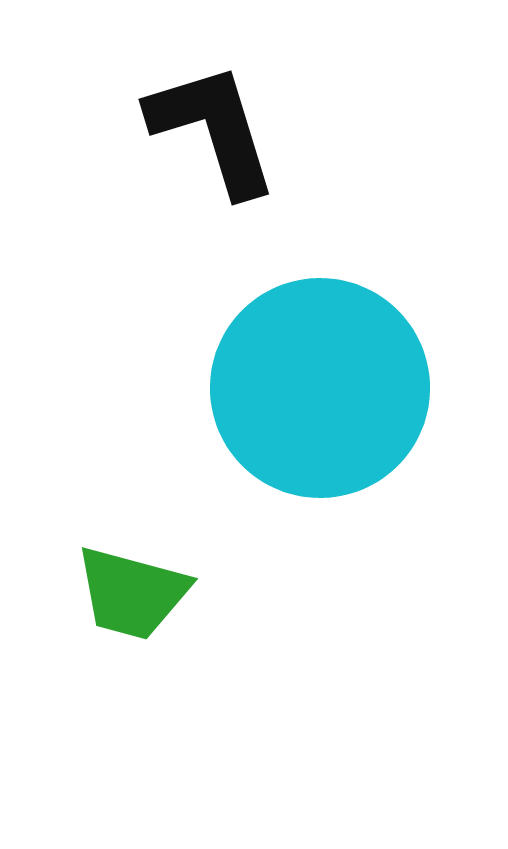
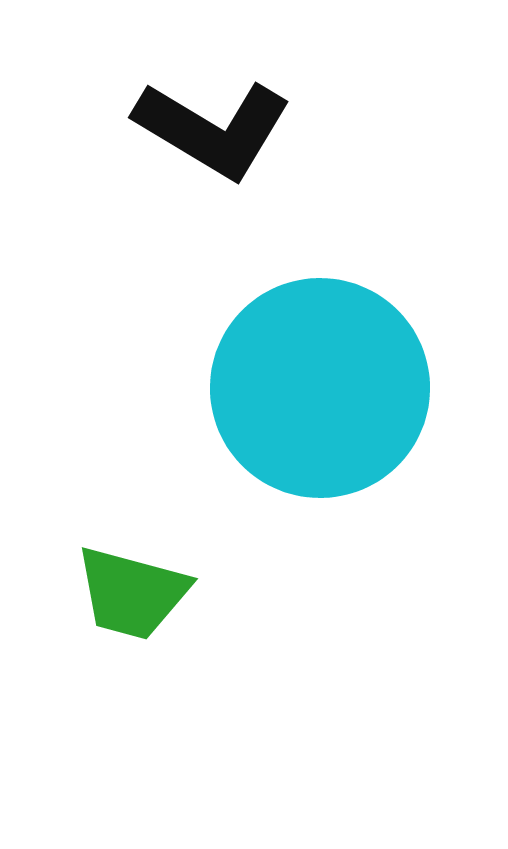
black L-shape: rotated 138 degrees clockwise
